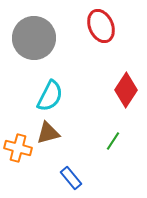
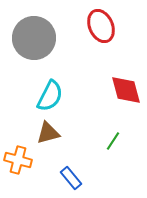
red diamond: rotated 48 degrees counterclockwise
orange cross: moved 12 px down
